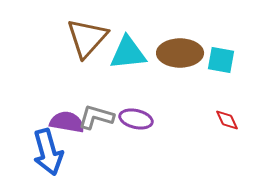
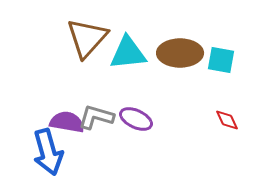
purple ellipse: rotated 12 degrees clockwise
